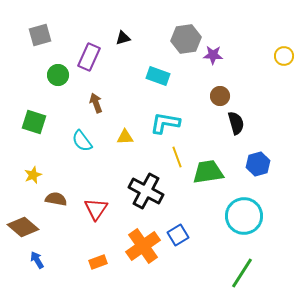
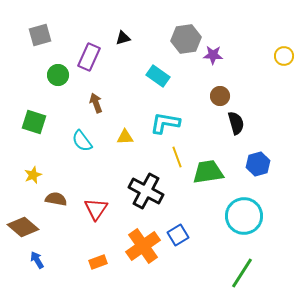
cyan rectangle: rotated 15 degrees clockwise
